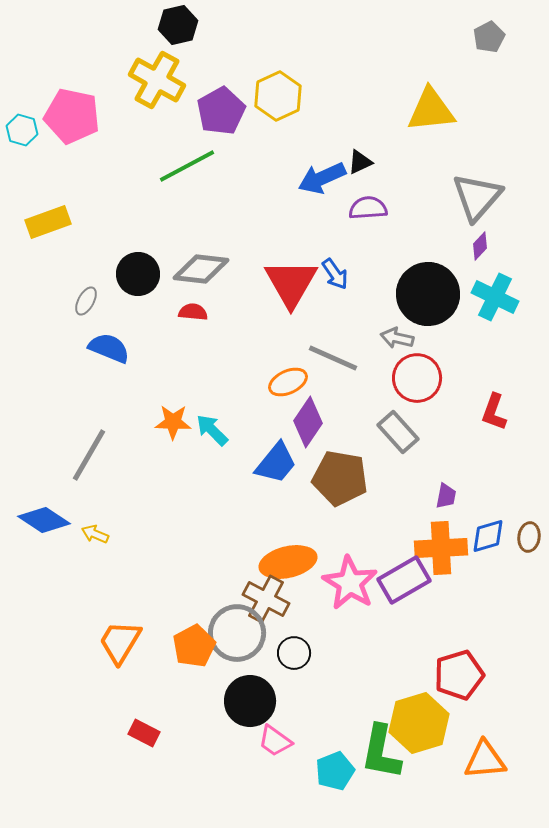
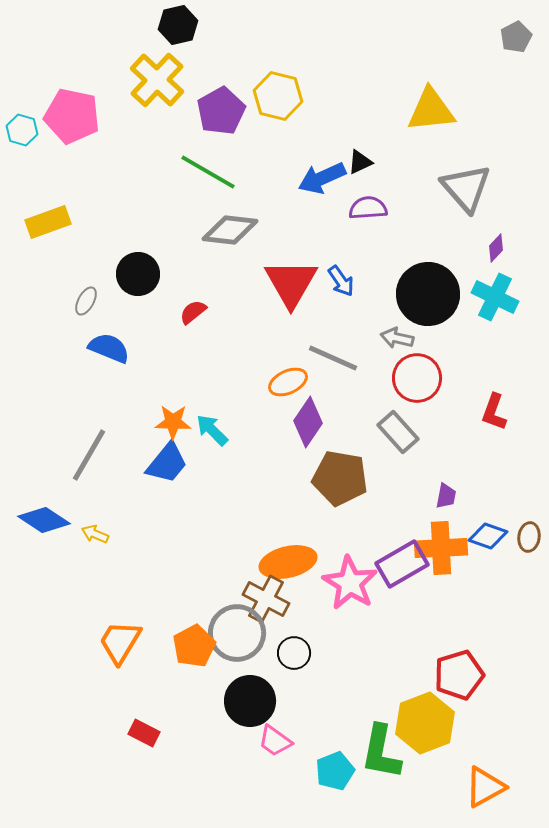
gray pentagon at (489, 37): moved 27 px right
yellow cross at (157, 80): rotated 14 degrees clockwise
yellow hexagon at (278, 96): rotated 21 degrees counterclockwise
green line at (187, 166): moved 21 px right, 6 px down; rotated 58 degrees clockwise
gray triangle at (477, 197): moved 11 px left, 9 px up; rotated 22 degrees counterclockwise
purple diamond at (480, 246): moved 16 px right, 2 px down
gray diamond at (201, 269): moved 29 px right, 39 px up
blue arrow at (335, 274): moved 6 px right, 7 px down
red semicircle at (193, 312): rotated 44 degrees counterclockwise
blue trapezoid at (276, 463): moved 109 px left
blue diamond at (488, 536): rotated 36 degrees clockwise
purple rectangle at (404, 580): moved 2 px left, 16 px up
yellow hexagon at (419, 723): moved 6 px right; rotated 4 degrees counterclockwise
orange triangle at (485, 760): moved 27 px down; rotated 24 degrees counterclockwise
